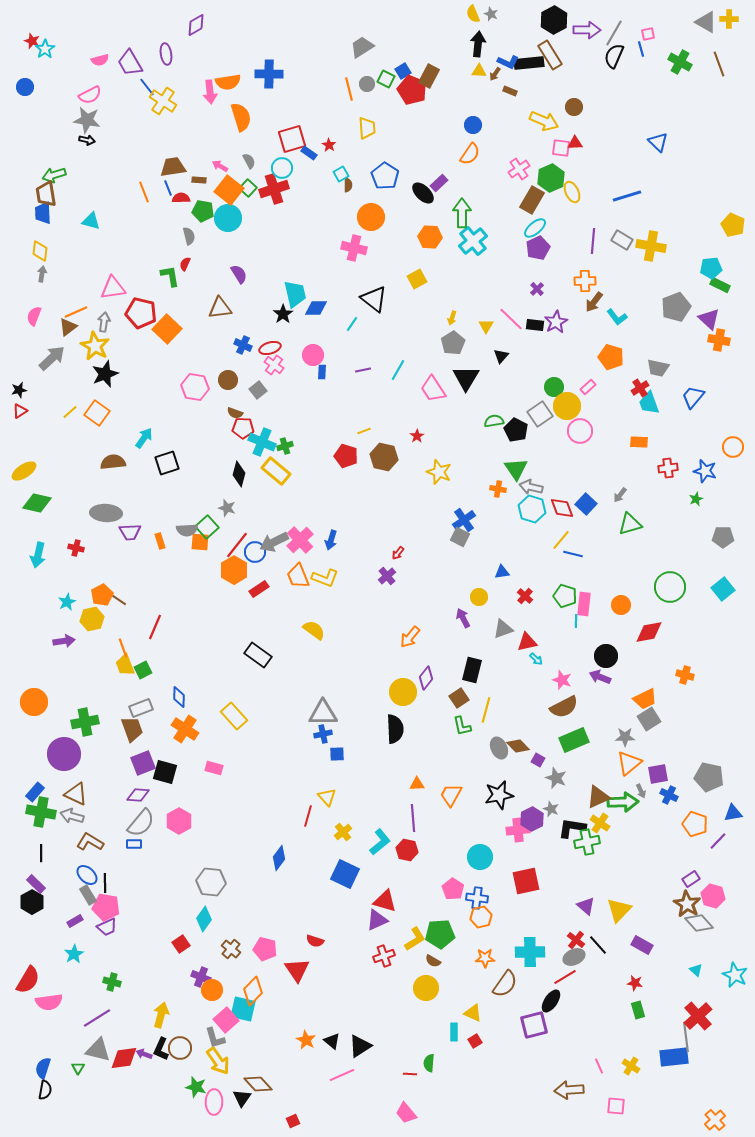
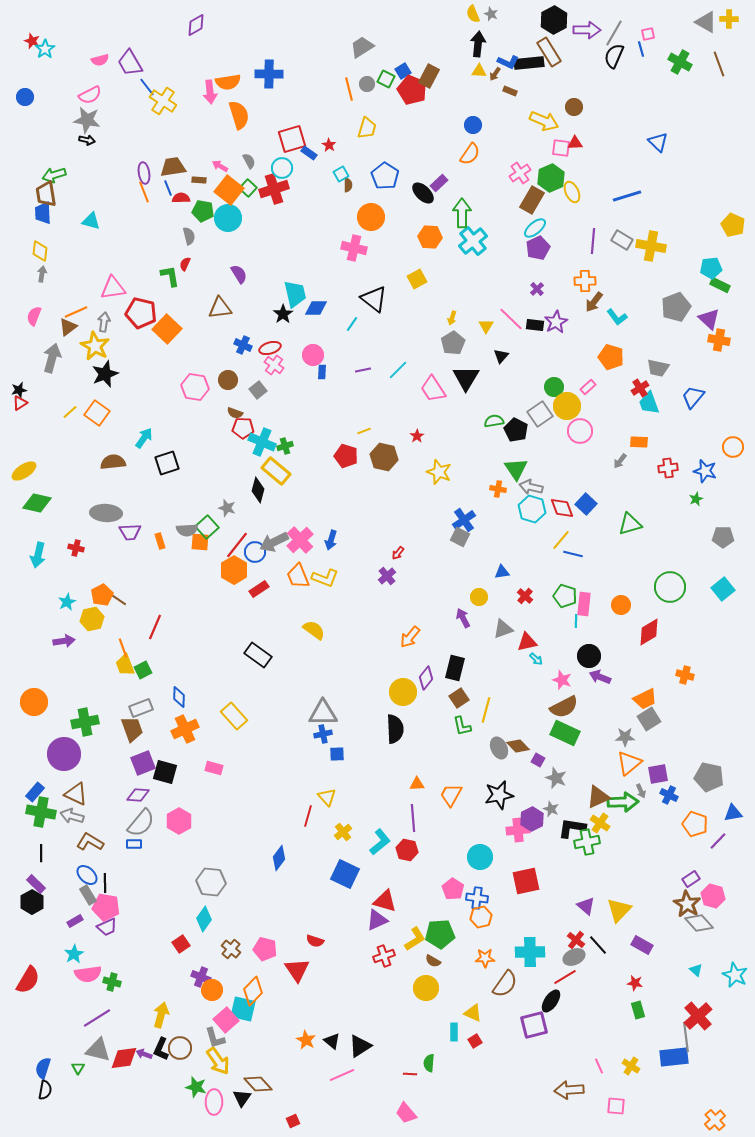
purple ellipse at (166, 54): moved 22 px left, 119 px down
brown rectangle at (550, 55): moved 1 px left, 3 px up
blue circle at (25, 87): moved 10 px down
orange semicircle at (241, 117): moved 2 px left, 2 px up
yellow trapezoid at (367, 128): rotated 20 degrees clockwise
pink cross at (519, 169): moved 1 px right, 4 px down
gray arrow at (52, 358): rotated 32 degrees counterclockwise
cyan line at (398, 370): rotated 15 degrees clockwise
red triangle at (20, 411): moved 8 px up
black diamond at (239, 474): moved 19 px right, 16 px down
gray arrow at (620, 495): moved 34 px up
red diamond at (649, 632): rotated 20 degrees counterclockwise
black circle at (606, 656): moved 17 px left
black rectangle at (472, 670): moved 17 px left, 2 px up
orange cross at (185, 729): rotated 32 degrees clockwise
green rectangle at (574, 740): moved 9 px left, 7 px up; rotated 48 degrees clockwise
pink semicircle at (49, 1002): moved 39 px right, 28 px up
